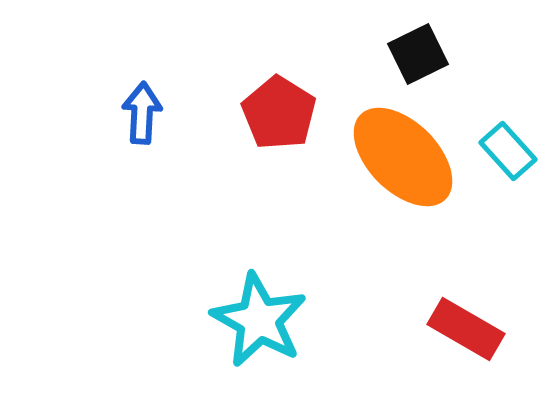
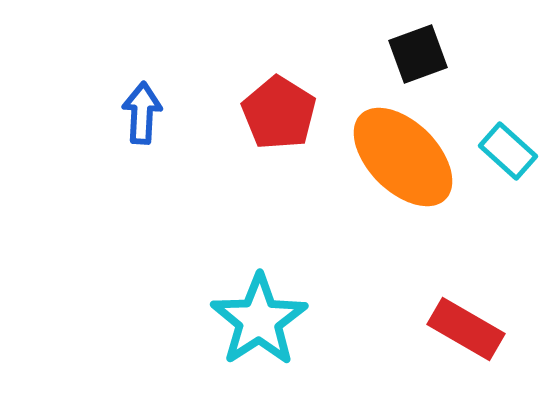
black square: rotated 6 degrees clockwise
cyan rectangle: rotated 6 degrees counterclockwise
cyan star: rotated 10 degrees clockwise
